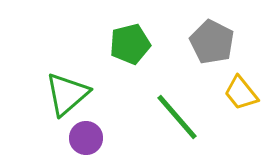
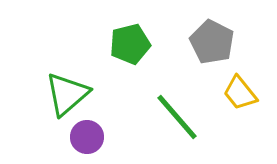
yellow trapezoid: moved 1 px left
purple circle: moved 1 px right, 1 px up
